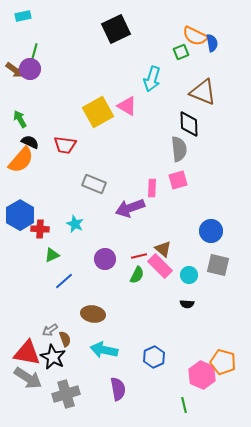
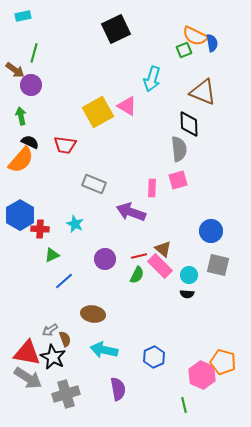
green square at (181, 52): moved 3 px right, 2 px up
purple circle at (30, 69): moved 1 px right, 16 px down
green arrow at (20, 119): moved 1 px right, 3 px up; rotated 18 degrees clockwise
purple arrow at (130, 208): moved 1 px right, 4 px down; rotated 40 degrees clockwise
black semicircle at (187, 304): moved 10 px up
